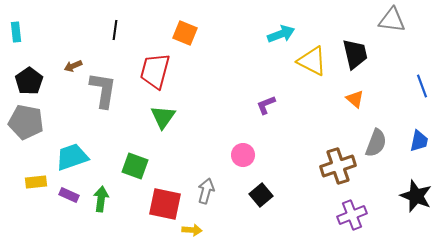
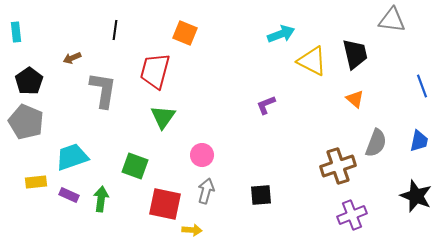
brown arrow: moved 1 px left, 8 px up
gray pentagon: rotated 12 degrees clockwise
pink circle: moved 41 px left
black square: rotated 35 degrees clockwise
